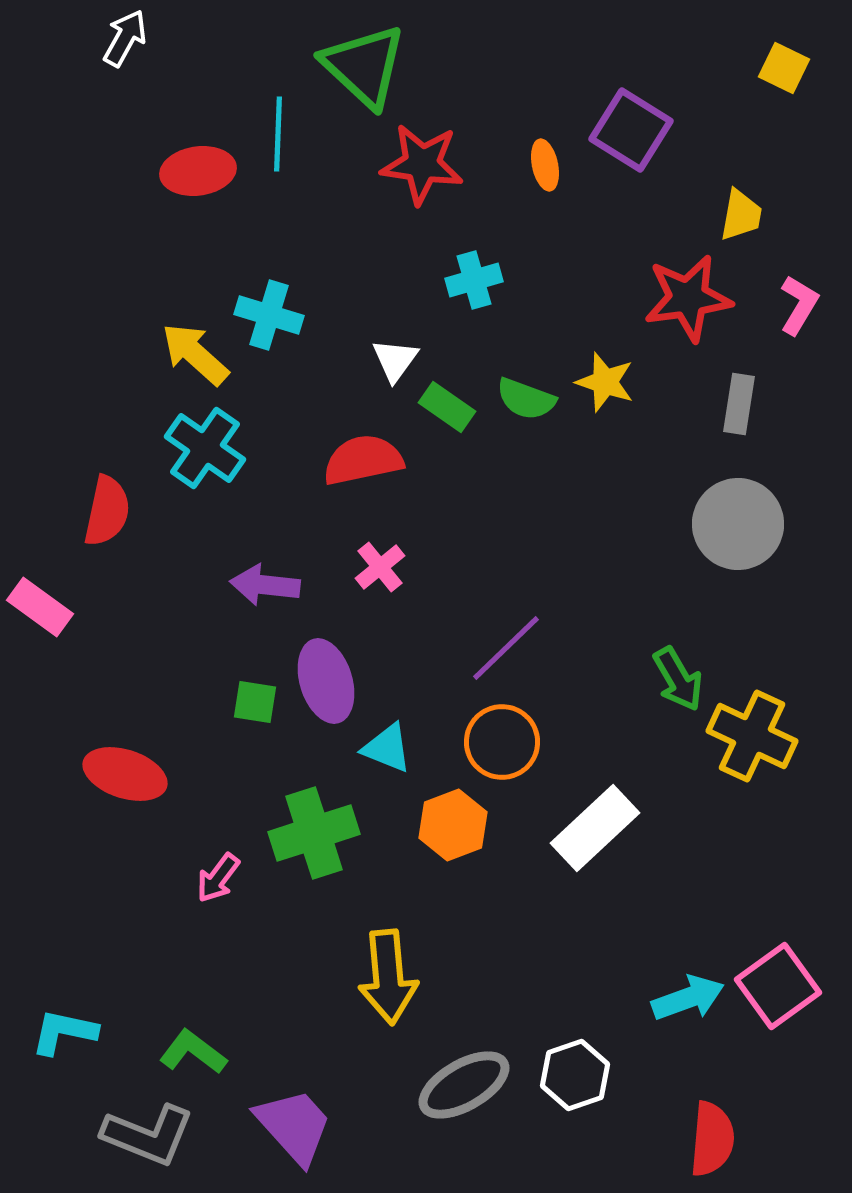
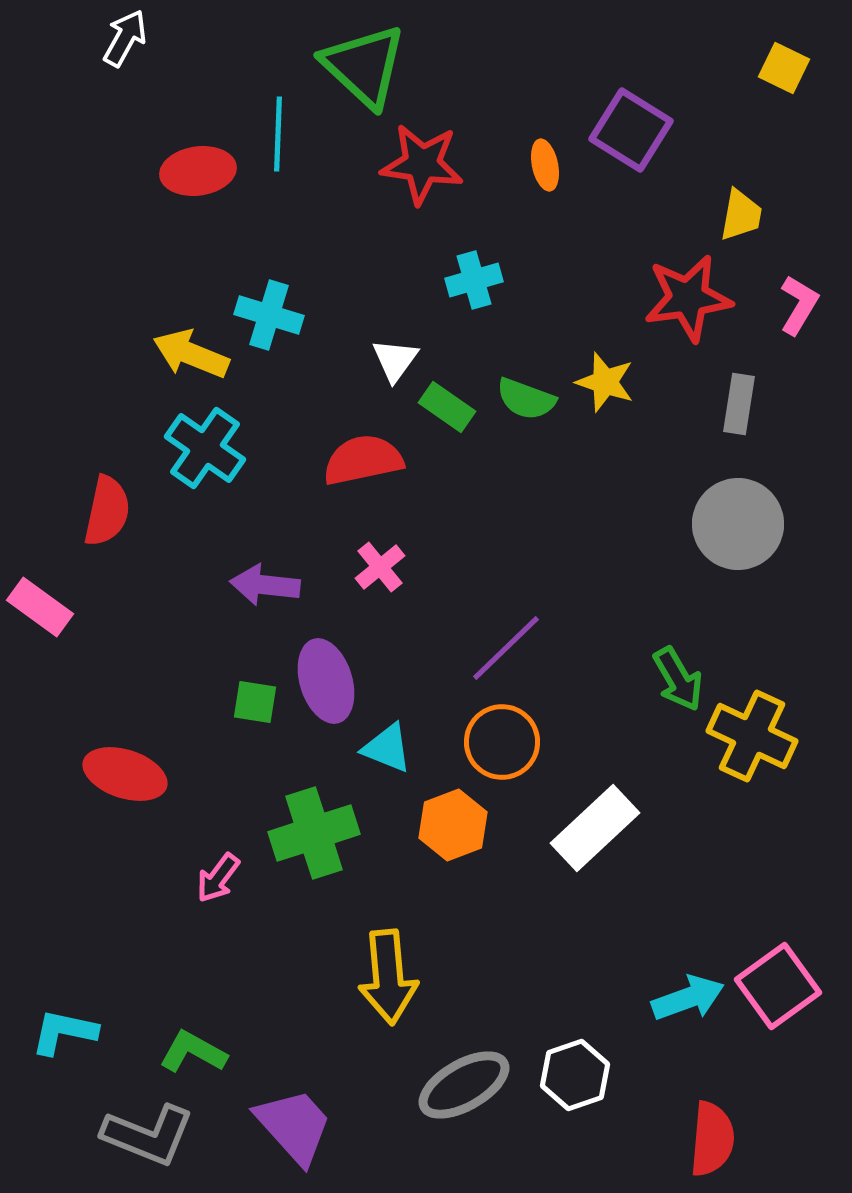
yellow arrow at (195, 354): moved 4 px left; rotated 20 degrees counterclockwise
green L-shape at (193, 1052): rotated 8 degrees counterclockwise
